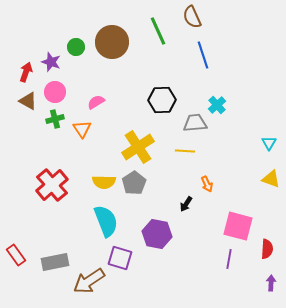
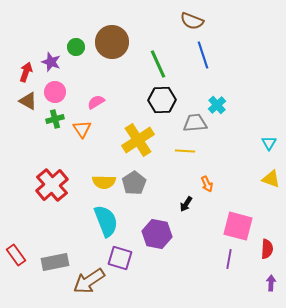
brown semicircle: moved 4 px down; rotated 45 degrees counterclockwise
green line: moved 33 px down
yellow cross: moved 7 px up
